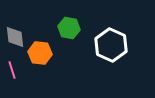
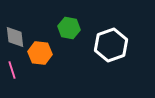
white hexagon: rotated 16 degrees clockwise
